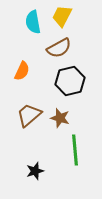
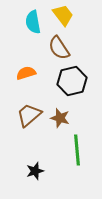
yellow trapezoid: moved 1 px right, 1 px up; rotated 115 degrees clockwise
brown semicircle: rotated 85 degrees clockwise
orange semicircle: moved 4 px right, 2 px down; rotated 132 degrees counterclockwise
black hexagon: moved 2 px right
green line: moved 2 px right
